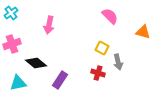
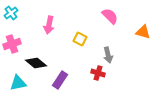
yellow square: moved 22 px left, 9 px up
gray arrow: moved 10 px left, 7 px up
